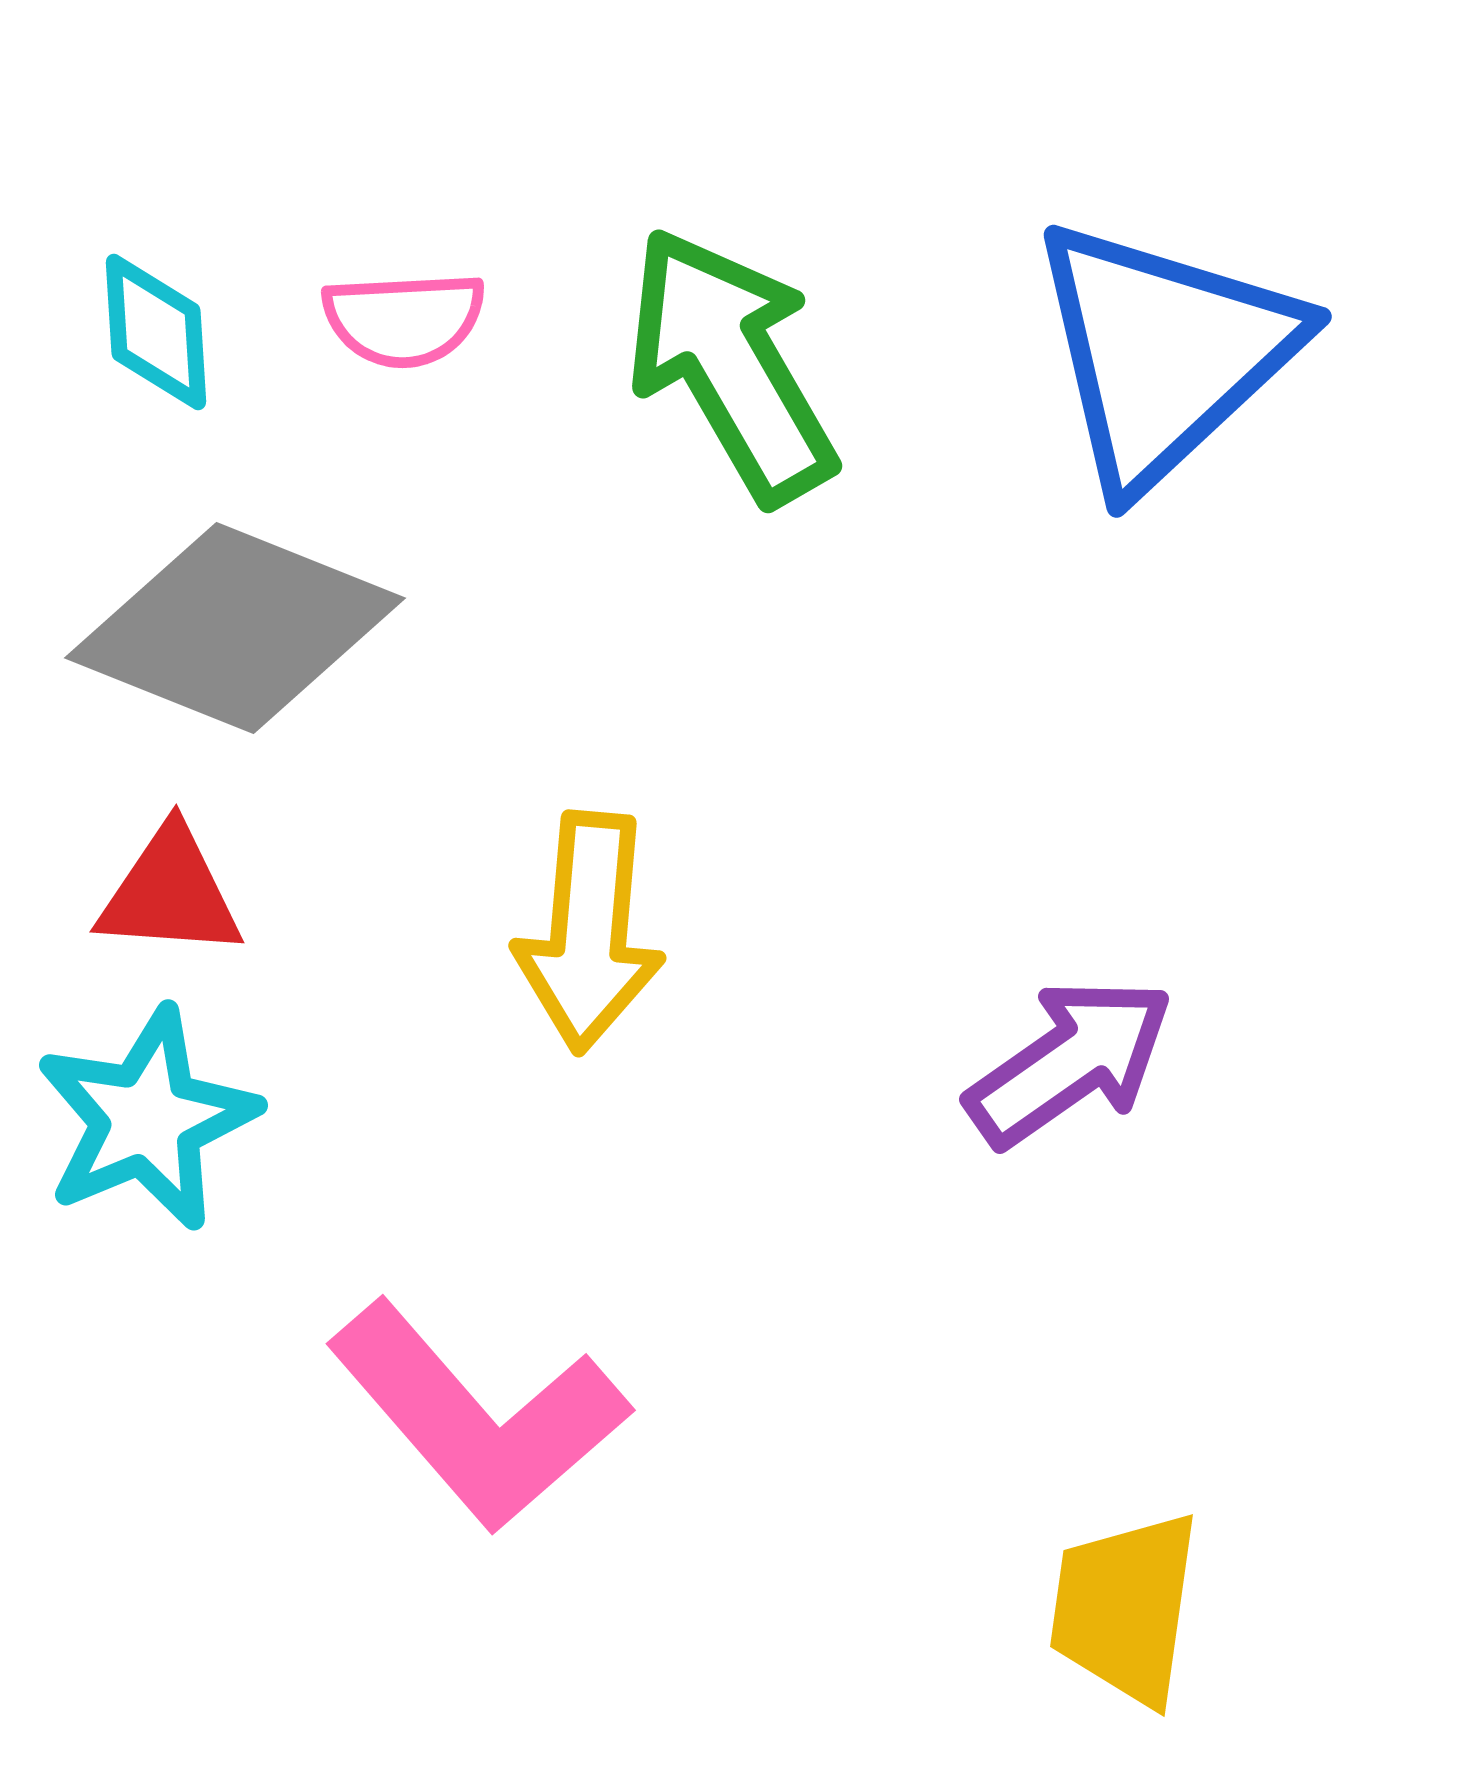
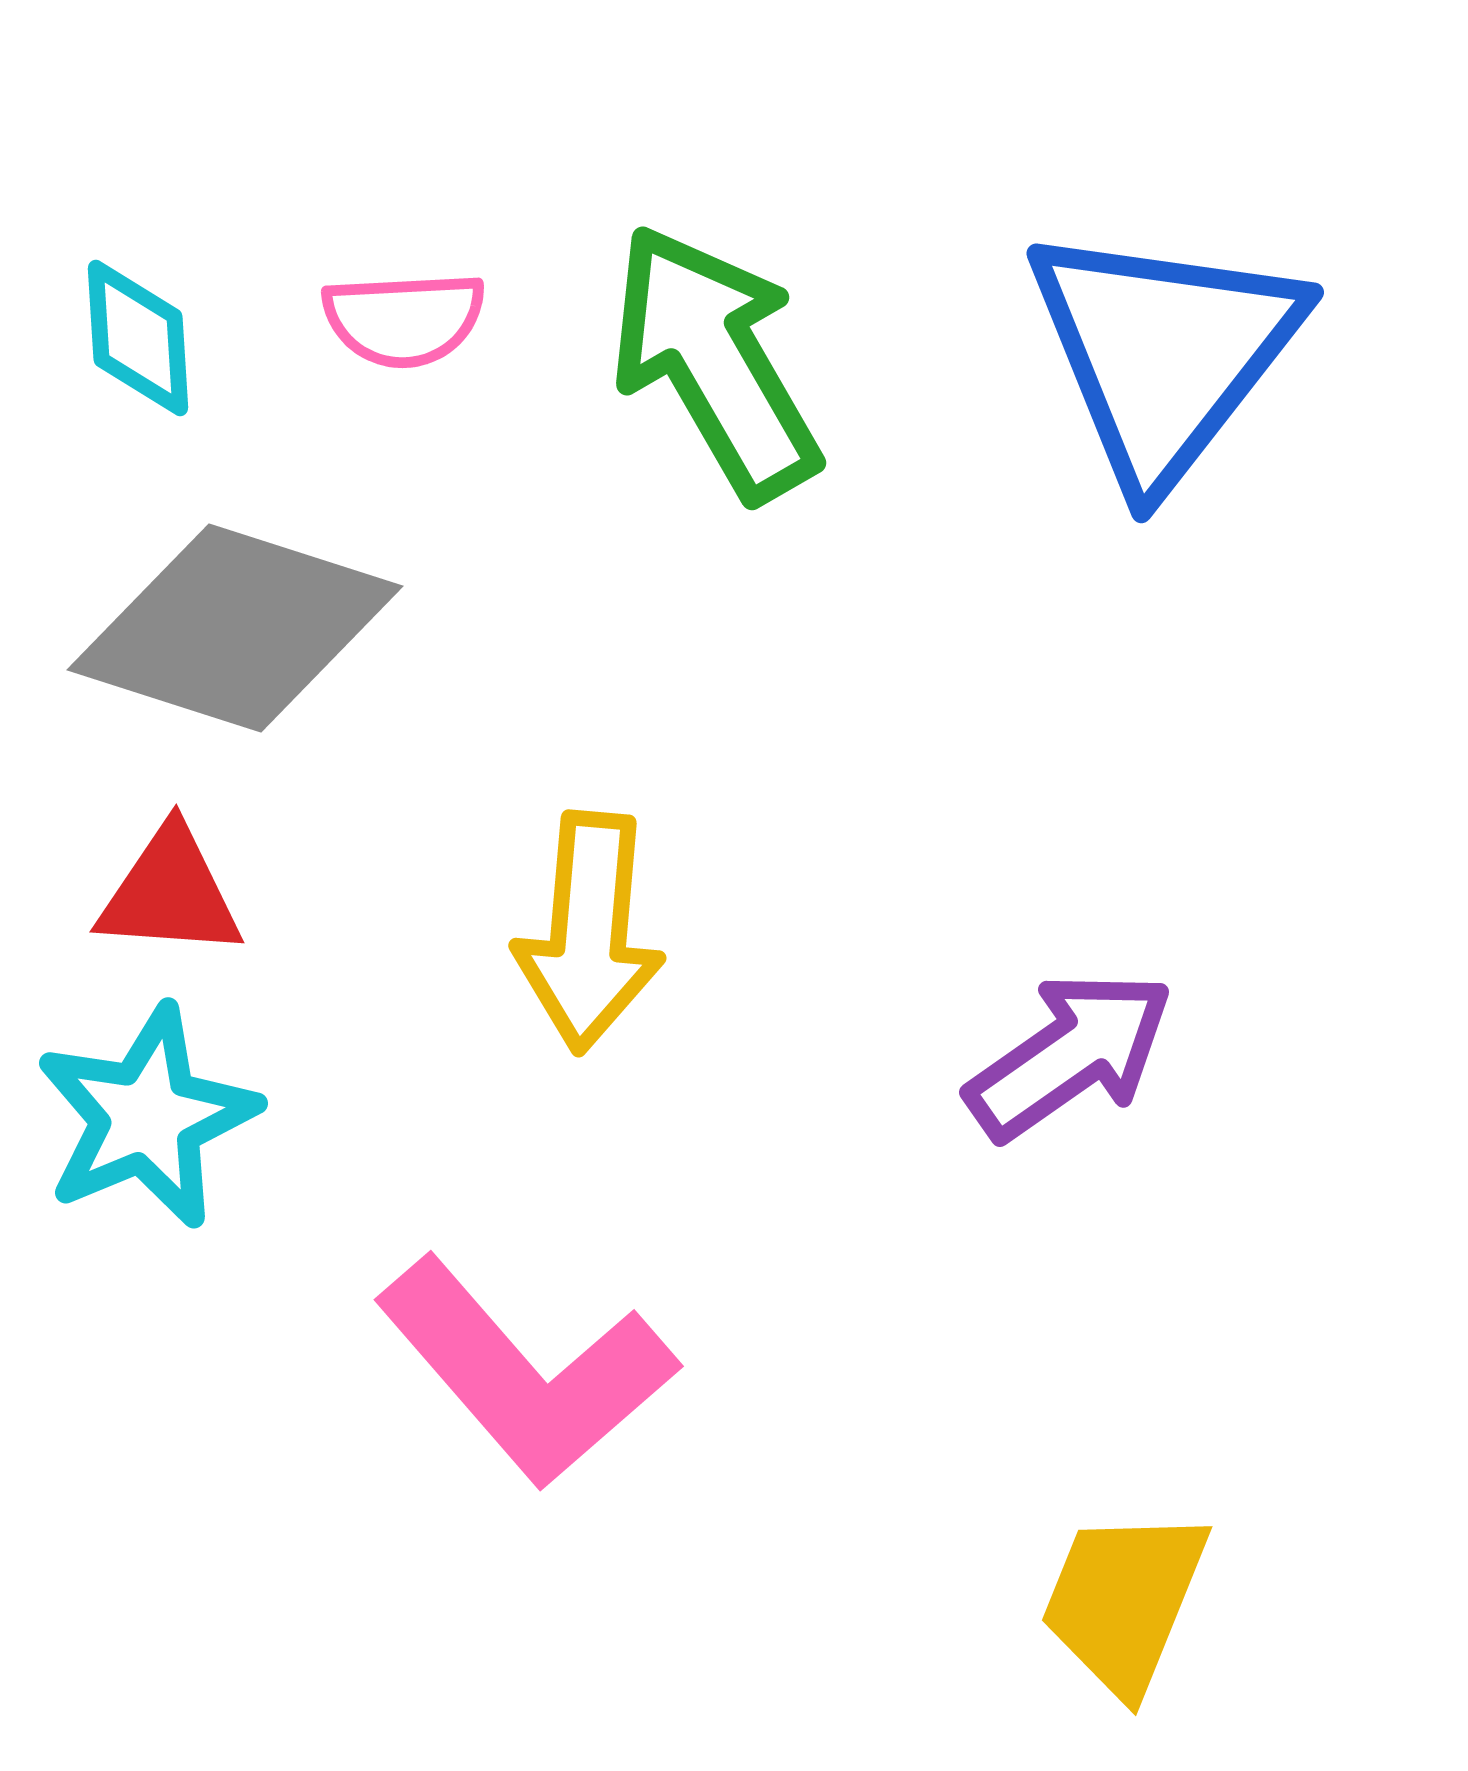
cyan diamond: moved 18 px left, 6 px down
blue triangle: rotated 9 degrees counterclockwise
green arrow: moved 16 px left, 3 px up
gray diamond: rotated 4 degrees counterclockwise
purple arrow: moved 7 px up
cyan star: moved 2 px up
pink L-shape: moved 48 px right, 44 px up
yellow trapezoid: moved 1 px left, 7 px up; rotated 14 degrees clockwise
